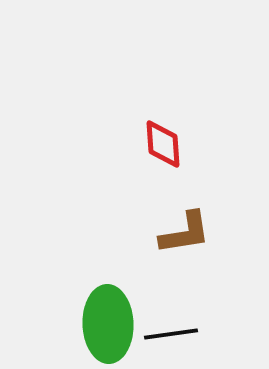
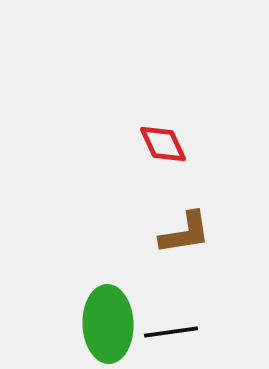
red diamond: rotated 21 degrees counterclockwise
black line: moved 2 px up
